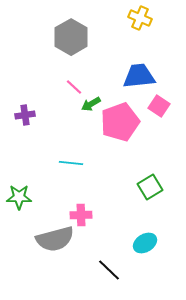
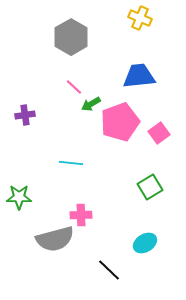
pink square: moved 27 px down; rotated 20 degrees clockwise
